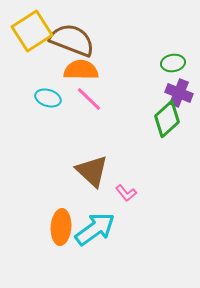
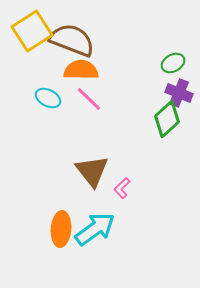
green ellipse: rotated 20 degrees counterclockwise
cyan ellipse: rotated 10 degrees clockwise
brown triangle: rotated 9 degrees clockwise
pink L-shape: moved 4 px left, 5 px up; rotated 85 degrees clockwise
orange ellipse: moved 2 px down
